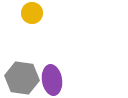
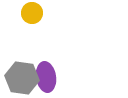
purple ellipse: moved 6 px left, 3 px up
